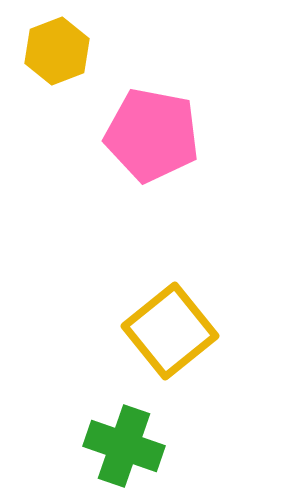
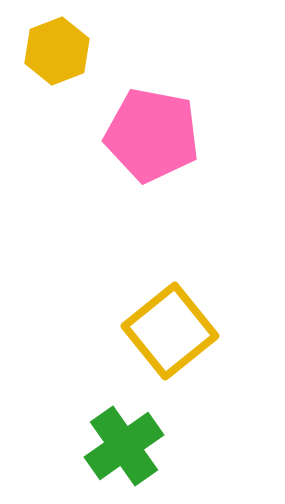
green cross: rotated 36 degrees clockwise
